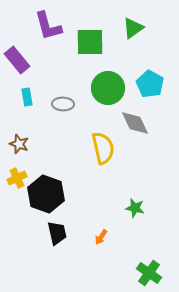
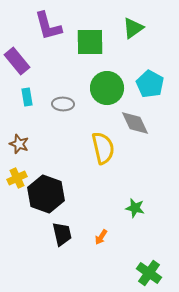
purple rectangle: moved 1 px down
green circle: moved 1 px left
black trapezoid: moved 5 px right, 1 px down
